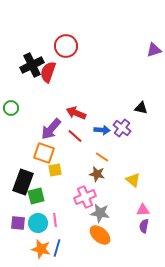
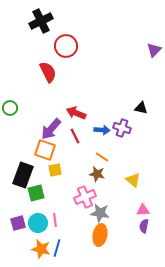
purple triangle: rotated 28 degrees counterclockwise
black cross: moved 9 px right, 44 px up
red semicircle: rotated 135 degrees clockwise
green circle: moved 1 px left
purple cross: rotated 18 degrees counterclockwise
red line: rotated 21 degrees clockwise
orange square: moved 1 px right, 3 px up
black rectangle: moved 7 px up
green square: moved 3 px up
purple square: rotated 21 degrees counterclockwise
orange ellipse: rotated 60 degrees clockwise
